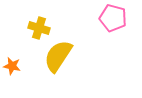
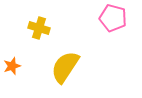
yellow semicircle: moved 7 px right, 11 px down
orange star: rotated 30 degrees counterclockwise
